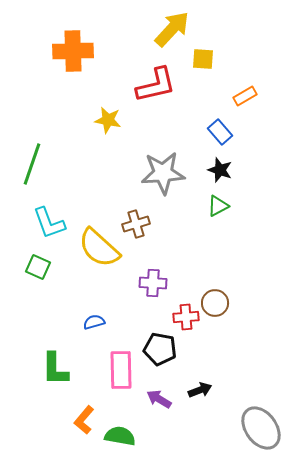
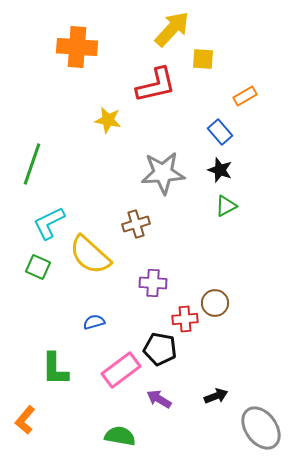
orange cross: moved 4 px right, 4 px up; rotated 6 degrees clockwise
green triangle: moved 8 px right
cyan L-shape: rotated 84 degrees clockwise
yellow semicircle: moved 9 px left, 7 px down
red cross: moved 1 px left, 2 px down
pink rectangle: rotated 54 degrees clockwise
black arrow: moved 16 px right, 6 px down
orange L-shape: moved 59 px left
